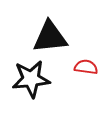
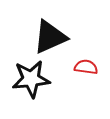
black triangle: rotated 18 degrees counterclockwise
